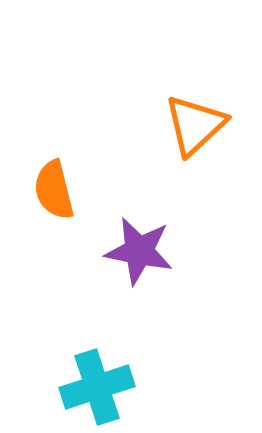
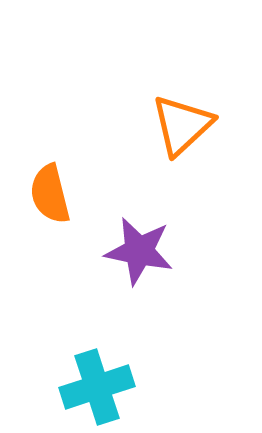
orange triangle: moved 13 px left
orange semicircle: moved 4 px left, 4 px down
